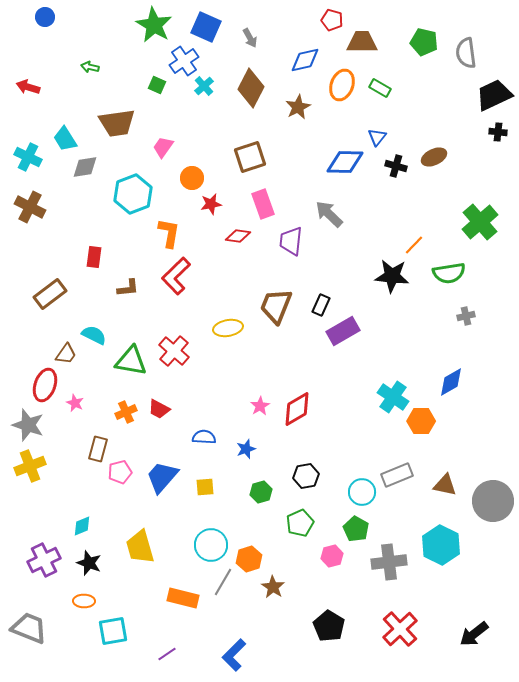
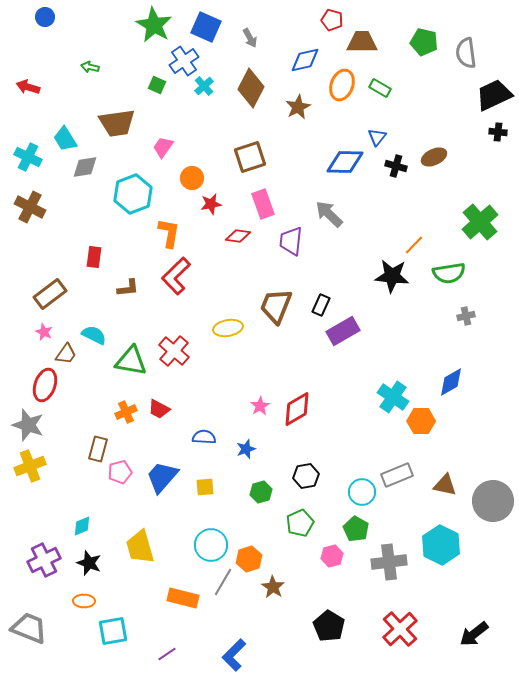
pink star at (75, 403): moved 31 px left, 71 px up
